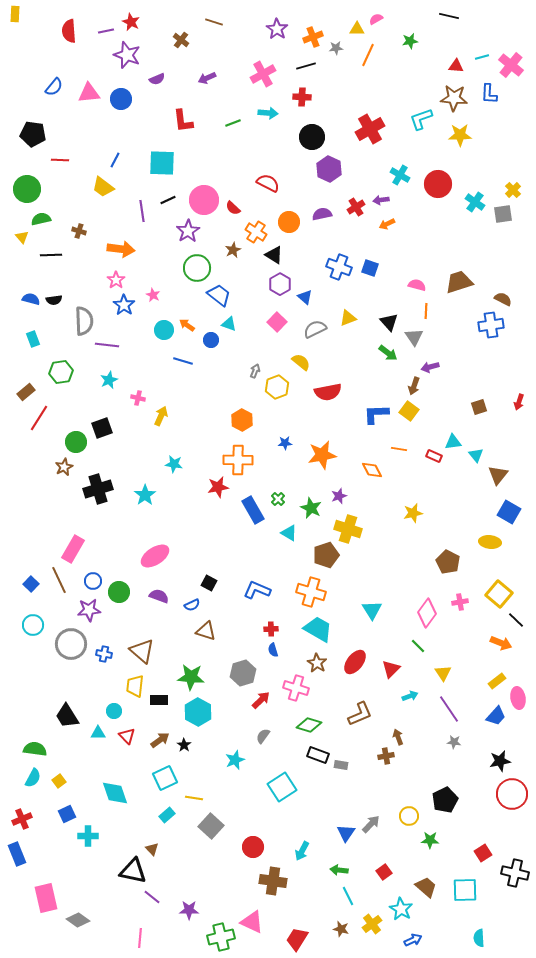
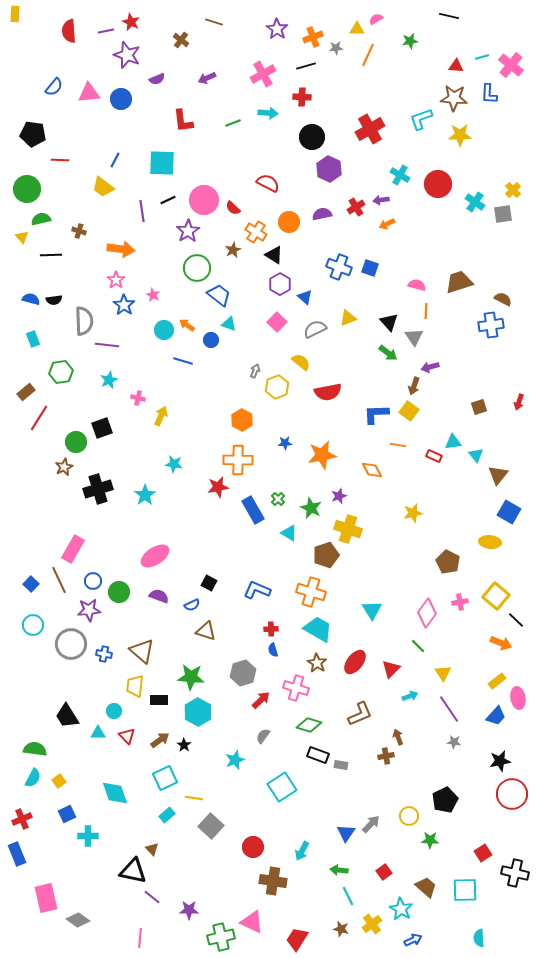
orange line at (399, 449): moved 1 px left, 4 px up
yellow square at (499, 594): moved 3 px left, 2 px down
